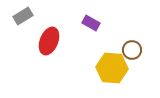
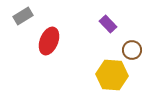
purple rectangle: moved 17 px right, 1 px down; rotated 18 degrees clockwise
yellow hexagon: moved 7 px down
